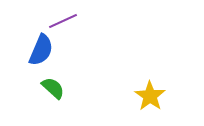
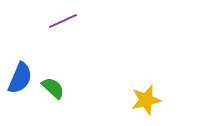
blue semicircle: moved 21 px left, 28 px down
yellow star: moved 4 px left, 4 px down; rotated 24 degrees clockwise
